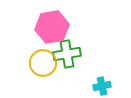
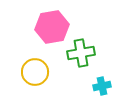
green cross: moved 14 px right, 1 px up
yellow circle: moved 8 px left, 9 px down
